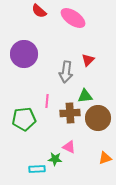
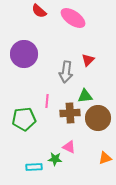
cyan rectangle: moved 3 px left, 2 px up
